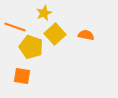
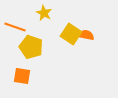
yellow star: rotated 21 degrees counterclockwise
yellow square: moved 16 px right; rotated 15 degrees counterclockwise
